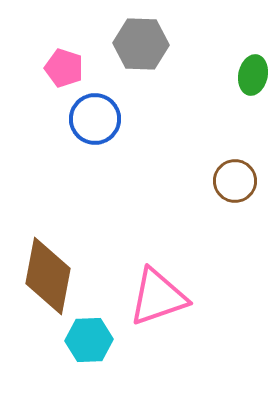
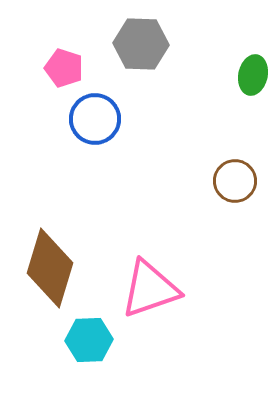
brown diamond: moved 2 px right, 8 px up; rotated 6 degrees clockwise
pink triangle: moved 8 px left, 8 px up
